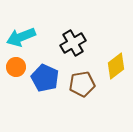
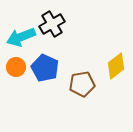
black cross: moved 21 px left, 19 px up
blue pentagon: moved 10 px up
